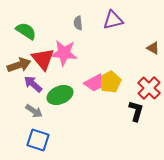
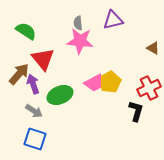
pink star: moved 16 px right, 12 px up
brown arrow: moved 9 px down; rotated 30 degrees counterclockwise
purple arrow: rotated 30 degrees clockwise
red cross: rotated 20 degrees clockwise
blue square: moved 3 px left, 1 px up
